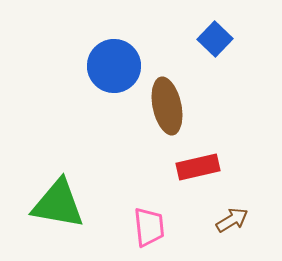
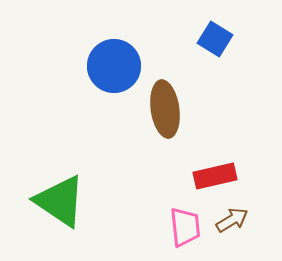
blue square: rotated 12 degrees counterclockwise
brown ellipse: moved 2 px left, 3 px down; rotated 4 degrees clockwise
red rectangle: moved 17 px right, 9 px down
green triangle: moved 2 px right, 3 px up; rotated 24 degrees clockwise
pink trapezoid: moved 36 px right
